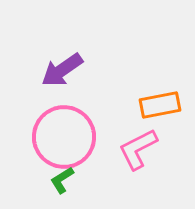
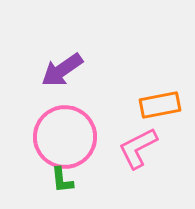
pink circle: moved 1 px right
pink L-shape: moved 1 px up
green L-shape: rotated 64 degrees counterclockwise
